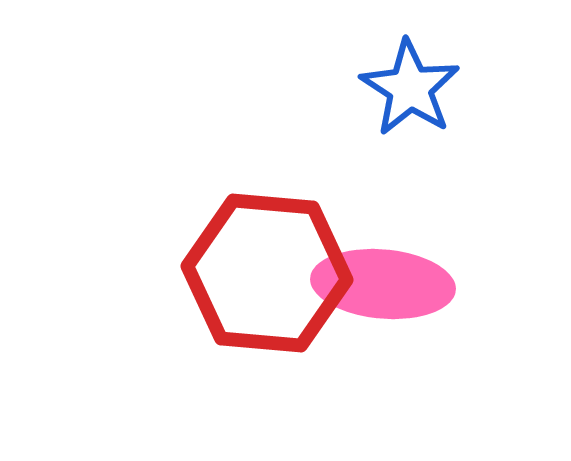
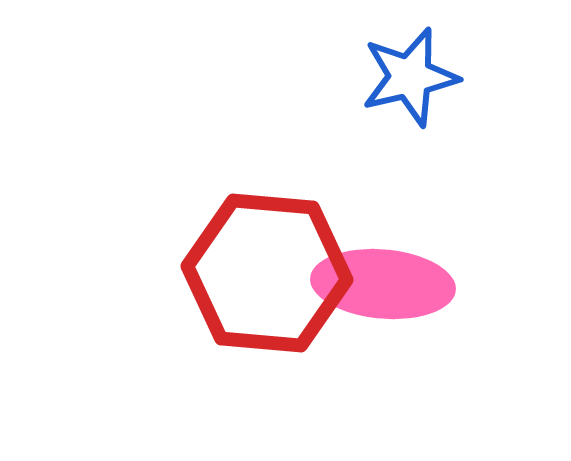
blue star: moved 11 px up; rotated 26 degrees clockwise
